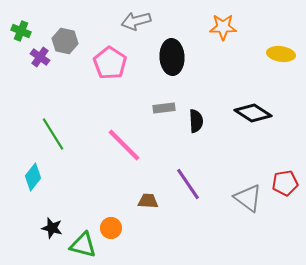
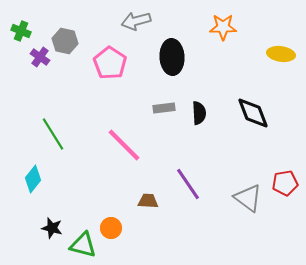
black diamond: rotated 36 degrees clockwise
black semicircle: moved 3 px right, 8 px up
cyan diamond: moved 2 px down
